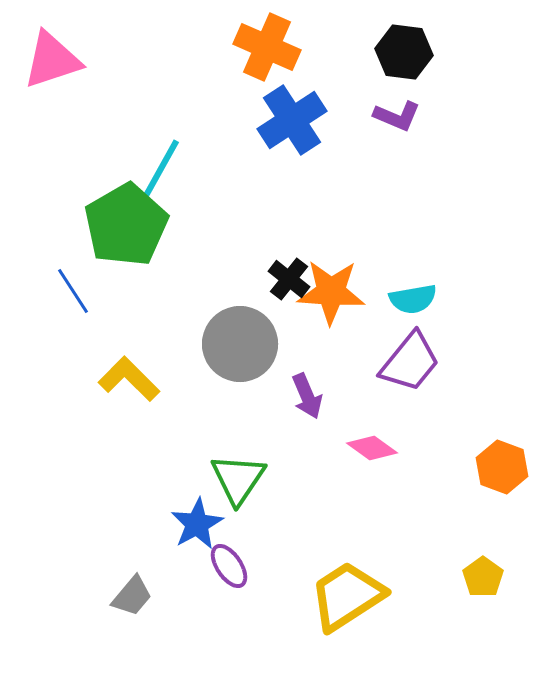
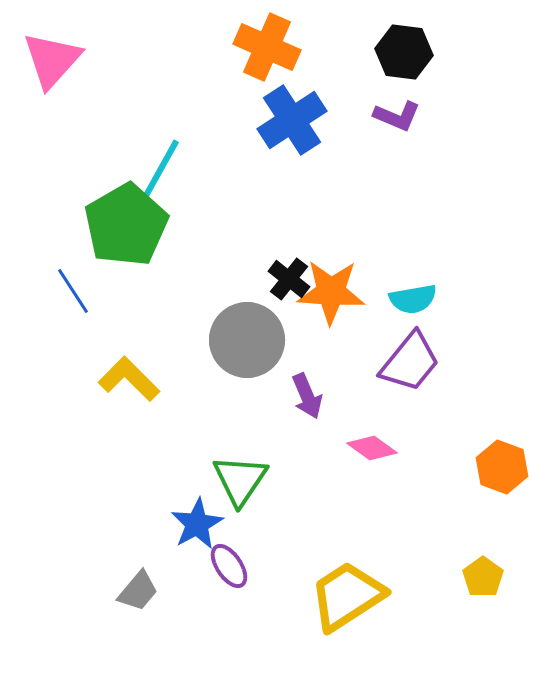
pink triangle: rotated 30 degrees counterclockwise
gray circle: moved 7 px right, 4 px up
green triangle: moved 2 px right, 1 px down
gray trapezoid: moved 6 px right, 5 px up
